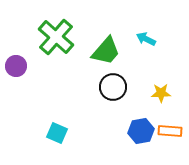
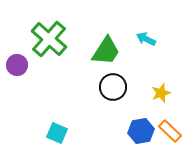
green cross: moved 7 px left, 2 px down
green trapezoid: rotated 8 degrees counterclockwise
purple circle: moved 1 px right, 1 px up
yellow star: rotated 18 degrees counterclockwise
orange rectangle: rotated 40 degrees clockwise
